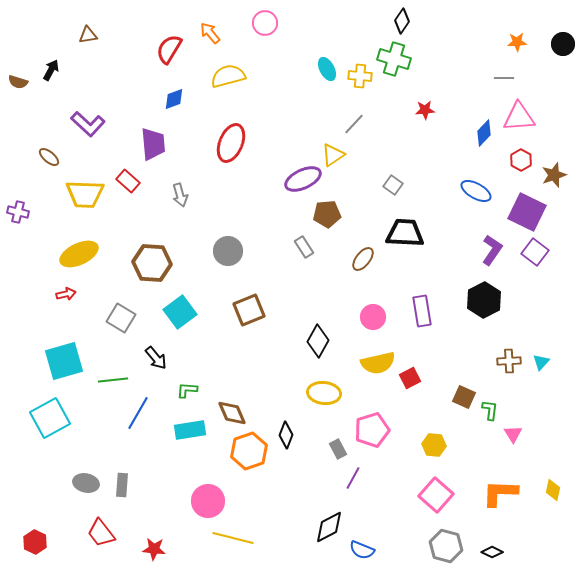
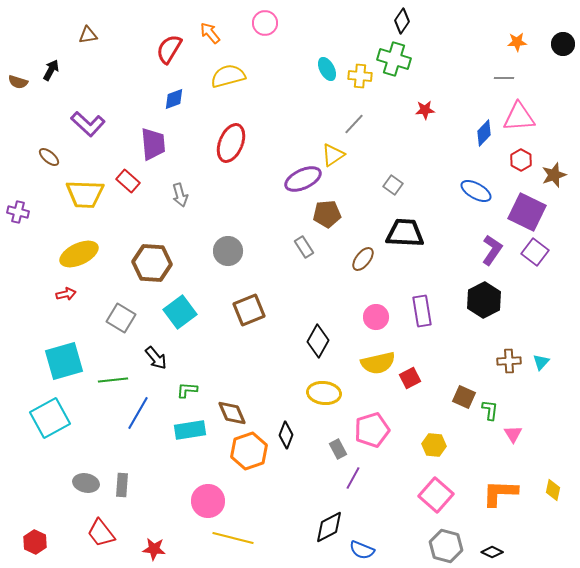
pink circle at (373, 317): moved 3 px right
